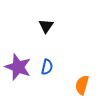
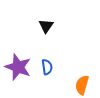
blue semicircle: rotated 21 degrees counterclockwise
